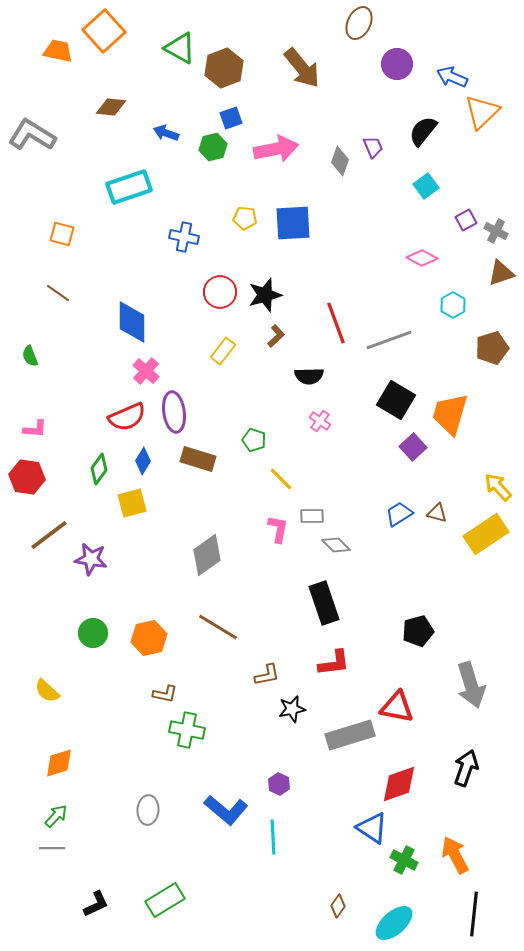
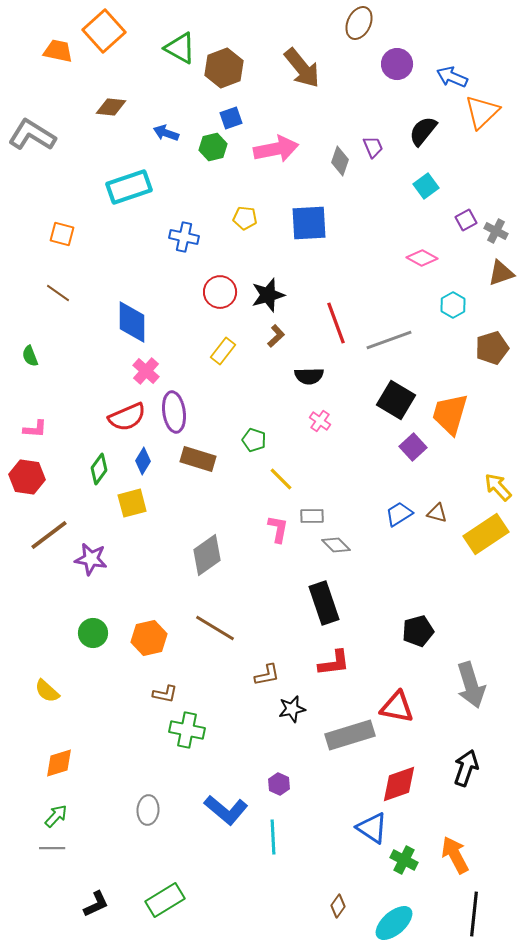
blue square at (293, 223): moved 16 px right
black star at (265, 295): moved 3 px right
brown line at (218, 627): moved 3 px left, 1 px down
